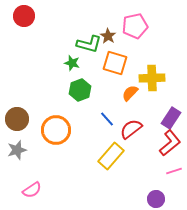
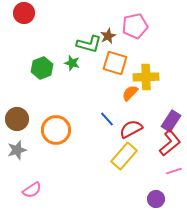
red circle: moved 3 px up
brown star: rotated 14 degrees clockwise
yellow cross: moved 6 px left, 1 px up
green hexagon: moved 38 px left, 22 px up
purple rectangle: moved 3 px down
red semicircle: rotated 10 degrees clockwise
yellow rectangle: moved 13 px right
